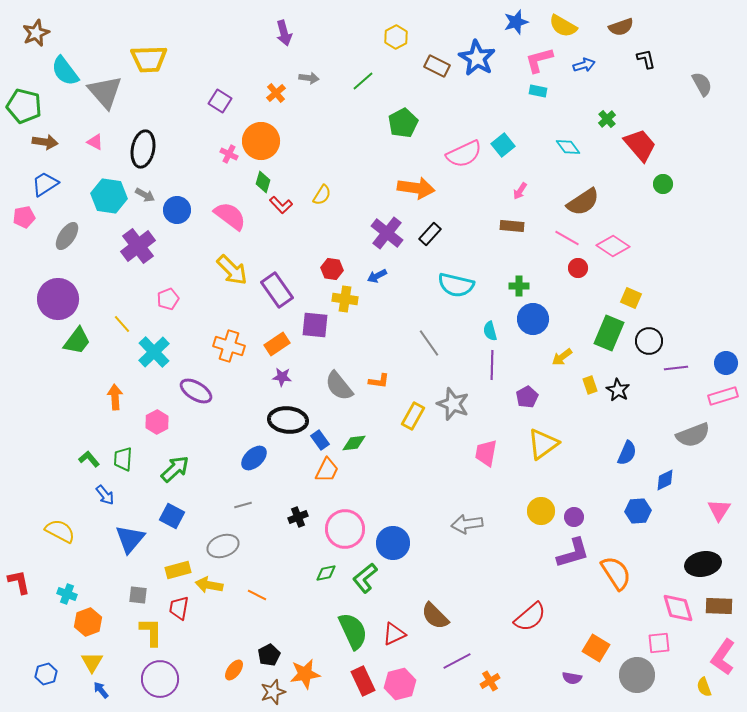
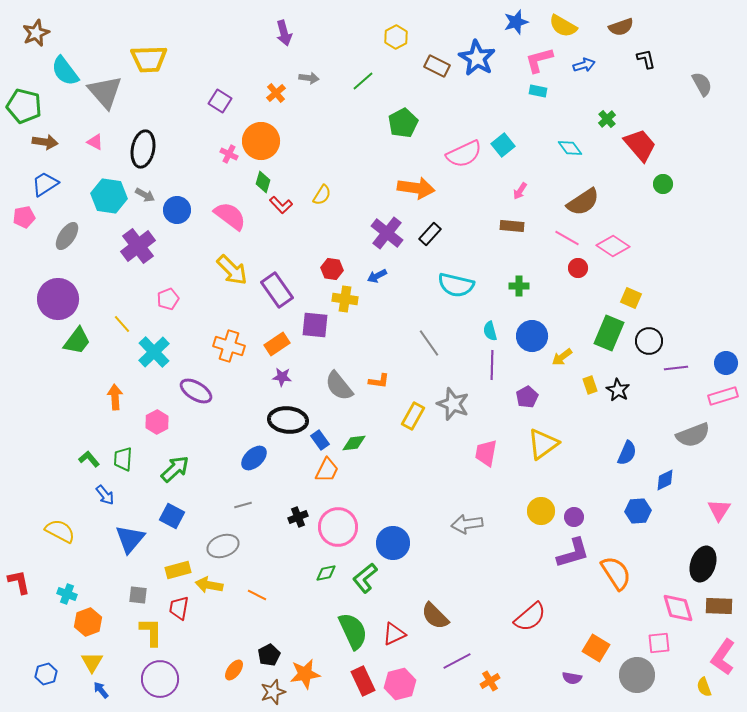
cyan diamond at (568, 147): moved 2 px right, 1 px down
blue circle at (533, 319): moved 1 px left, 17 px down
pink circle at (345, 529): moved 7 px left, 2 px up
black ellipse at (703, 564): rotated 60 degrees counterclockwise
